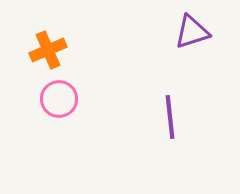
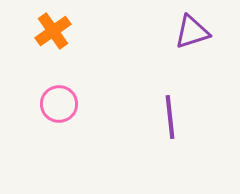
orange cross: moved 5 px right, 19 px up; rotated 12 degrees counterclockwise
pink circle: moved 5 px down
